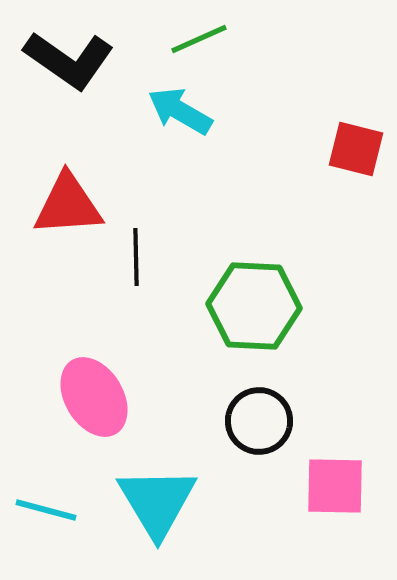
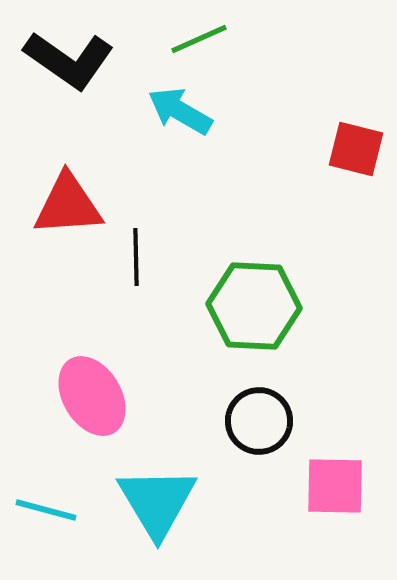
pink ellipse: moved 2 px left, 1 px up
